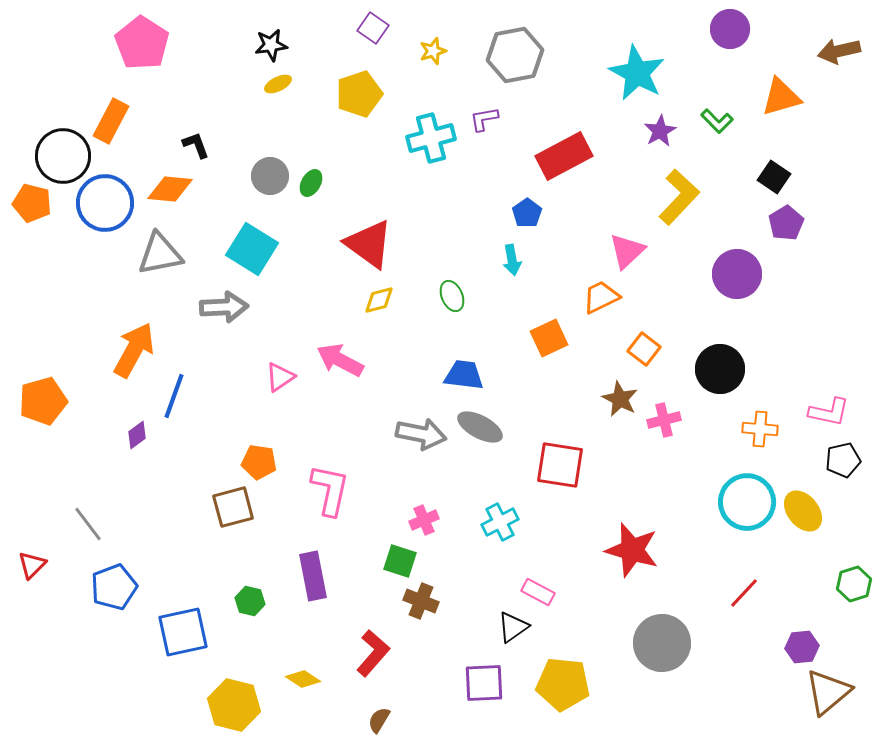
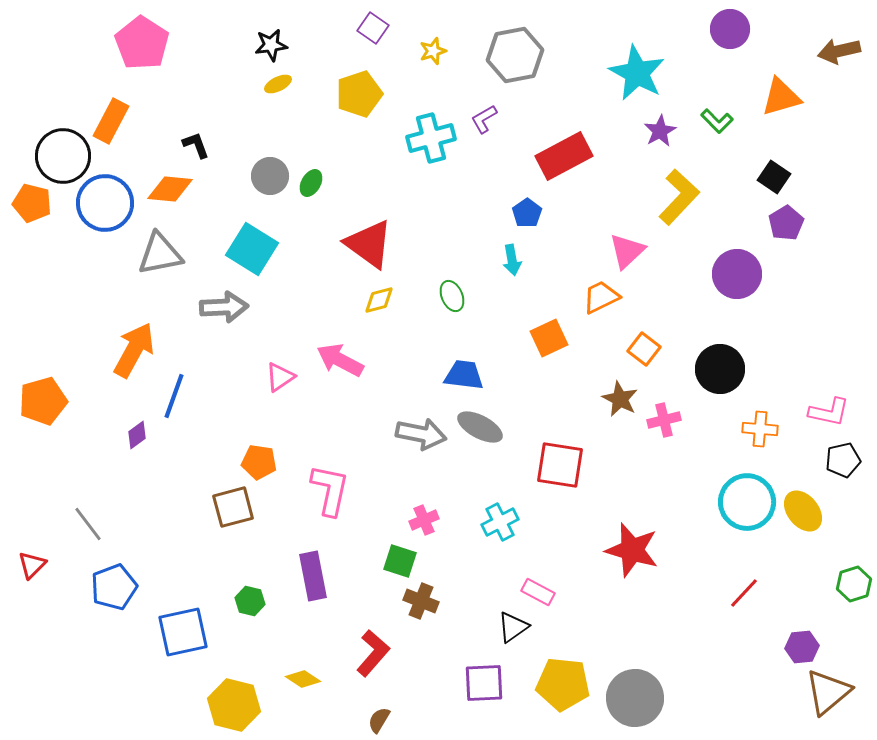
purple L-shape at (484, 119): rotated 20 degrees counterclockwise
gray circle at (662, 643): moved 27 px left, 55 px down
